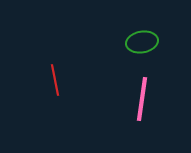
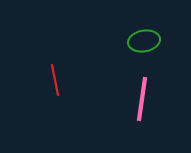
green ellipse: moved 2 px right, 1 px up
